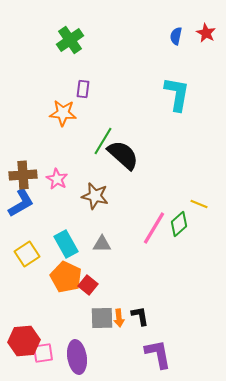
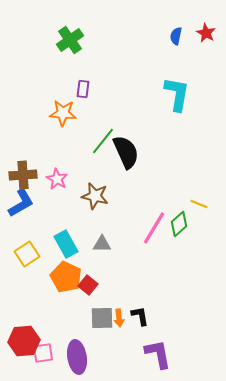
green line: rotated 8 degrees clockwise
black semicircle: moved 3 px right, 3 px up; rotated 24 degrees clockwise
